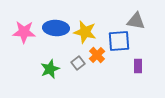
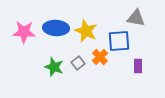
gray triangle: moved 3 px up
yellow star: moved 1 px right, 1 px up; rotated 10 degrees clockwise
orange cross: moved 3 px right, 2 px down
green star: moved 4 px right, 2 px up; rotated 30 degrees counterclockwise
